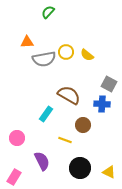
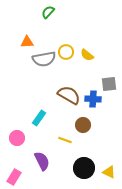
gray square: rotated 35 degrees counterclockwise
blue cross: moved 9 px left, 5 px up
cyan rectangle: moved 7 px left, 4 px down
black circle: moved 4 px right
